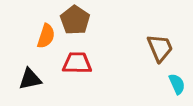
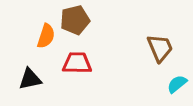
brown pentagon: rotated 24 degrees clockwise
cyan semicircle: rotated 105 degrees counterclockwise
